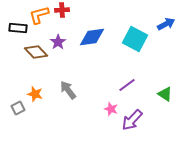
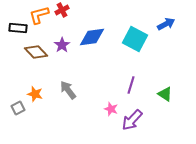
red cross: rotated 24 degrees counterclockwise
purple star: moved 4 px right, 3 px down
purple line: moved 4 px right; rotated 36 degrees counterclockwise
